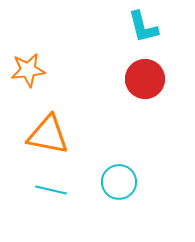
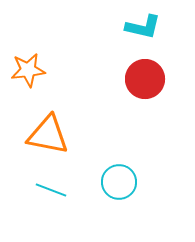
cyan L-shape: rotated 63 degrees counterclockwise
cyan line: rotated 8 degrees clockwise
